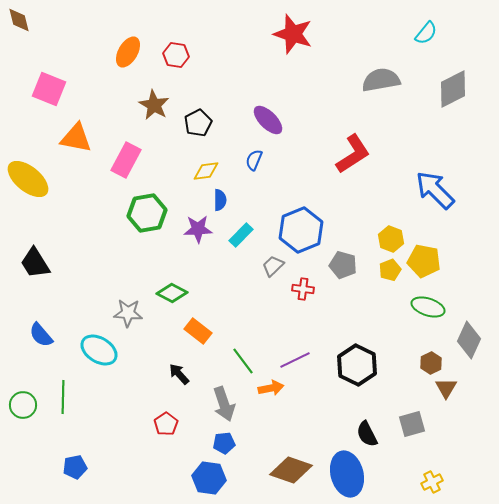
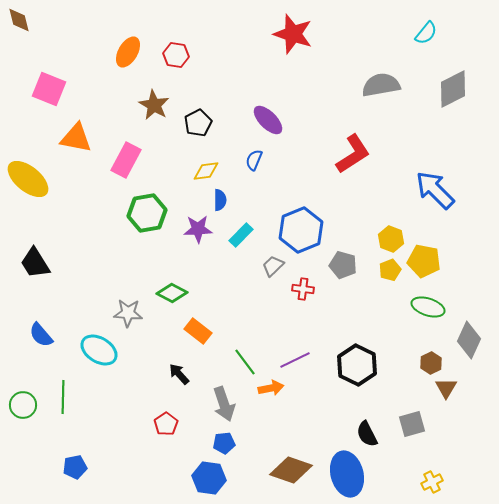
gray semicircle at (381, 80): moved 5 px down
green line at (243, 361): moved 2 px right, 1 px down
